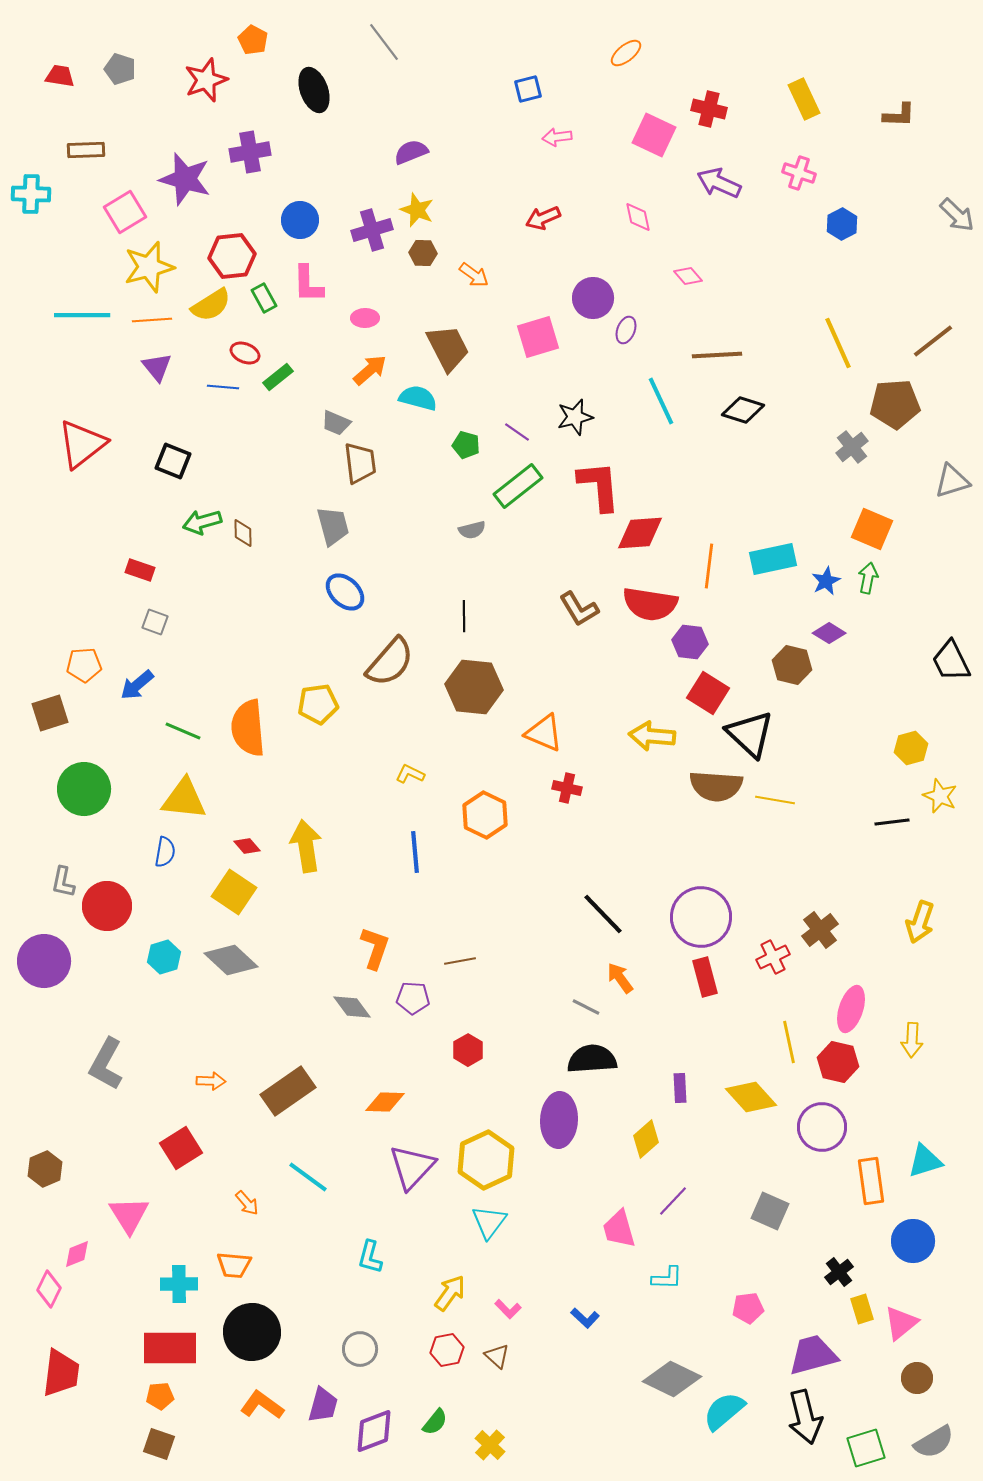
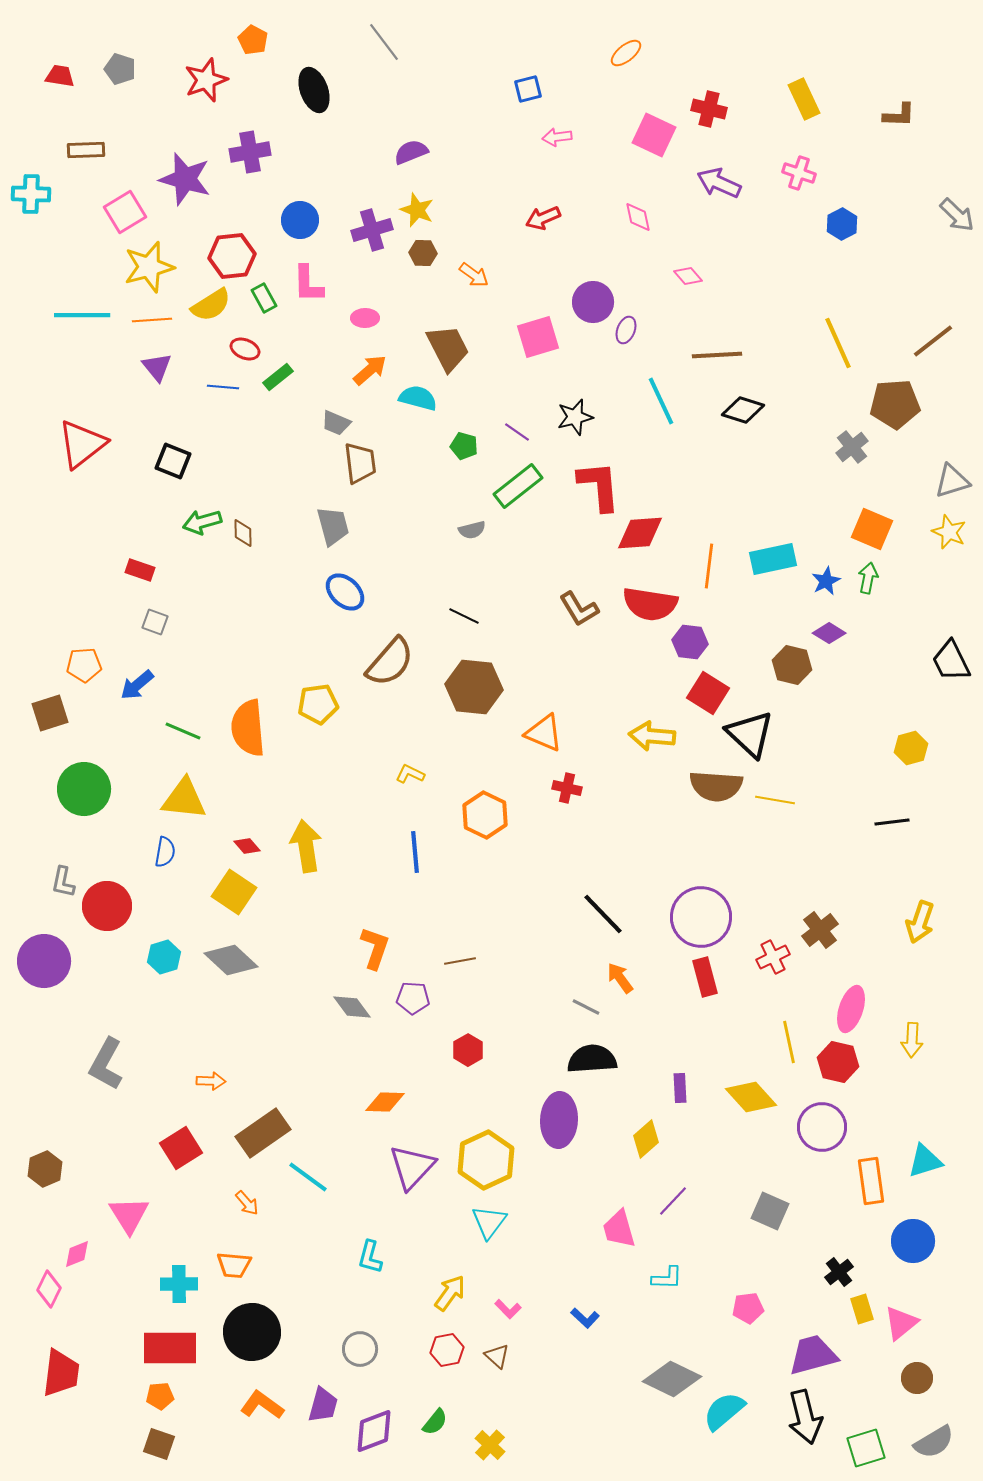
purple circle at (593, 298): moved 4 px down
red ellipse at (245, 353): moved 4 px up
green pentagon at (466, 445): moved 2 px left, 1 px down
black line at (464, 616): rotated 64 degrees counterclockwise
yellow star at (940, 796): moved 9 px right, 264 px up
brown rectangle at (288, 1091): moved 25 px left, 42 px down
